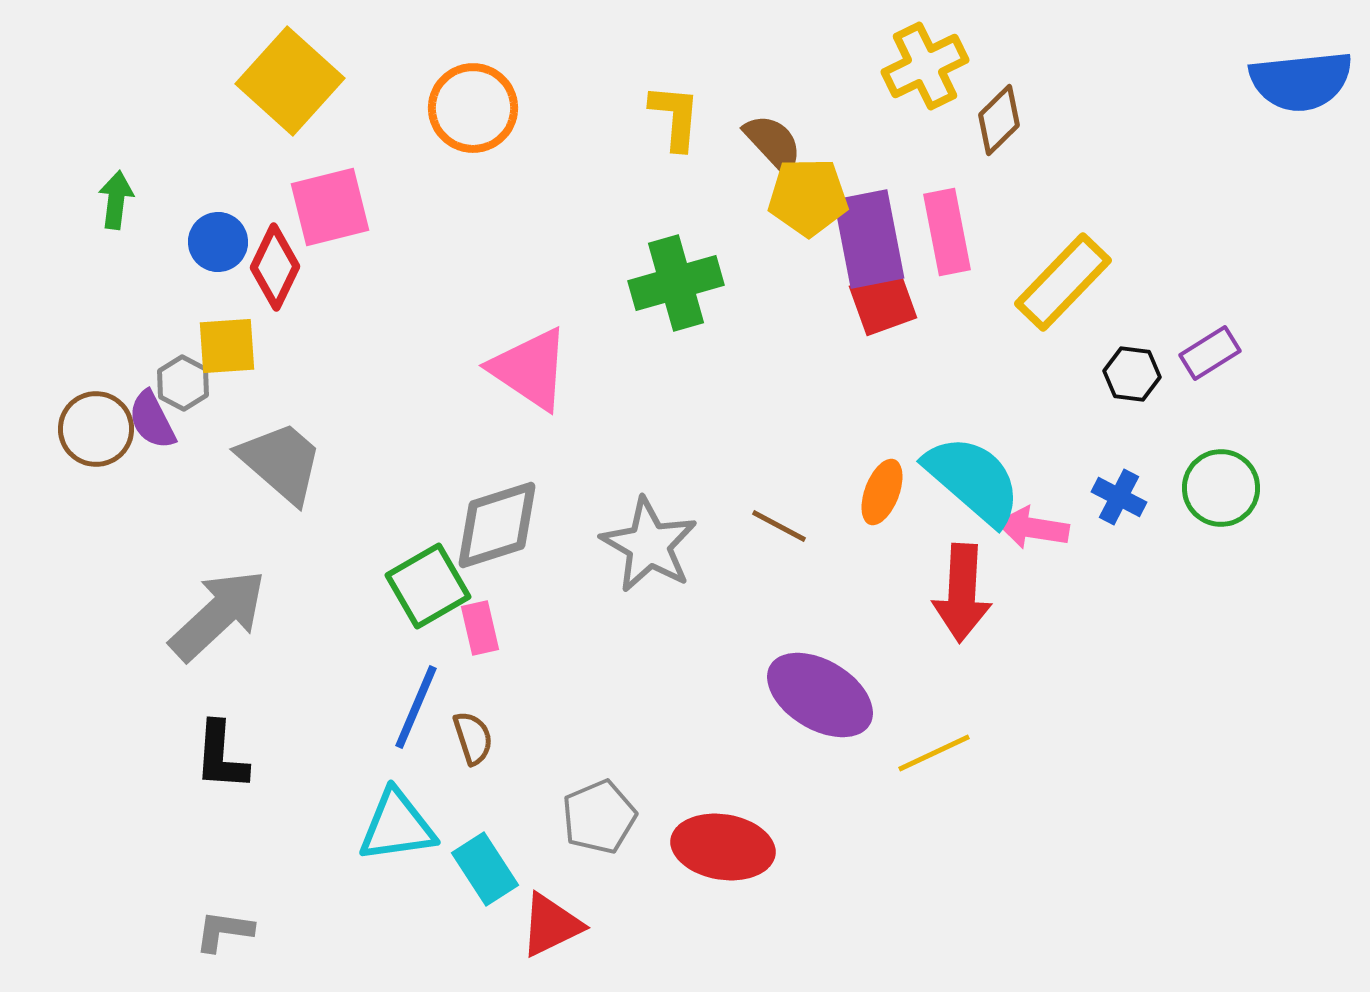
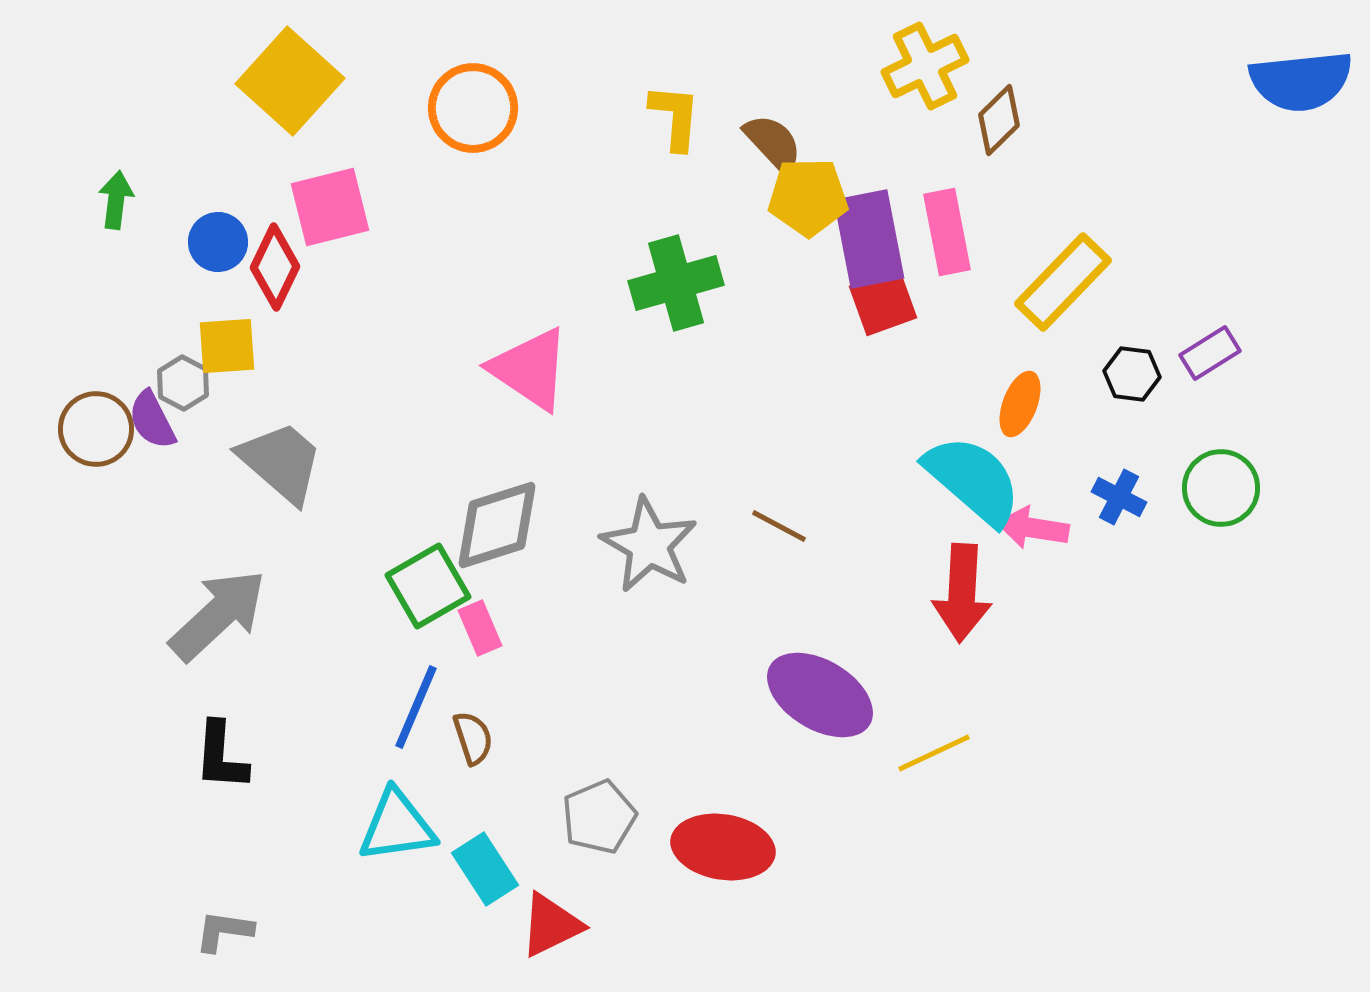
orange ellipse at (882, 492): moved 138 px right, 88 px up
pink rectangle at (480, 628): rotated 10 degrees counterclockwise
